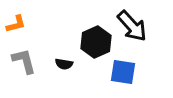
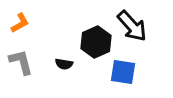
orange L-shape: moved 4 px right, 1 px up; rotated 15 degrees counterclockwise
gray L-shape: moved 3 px left, 1 px down
